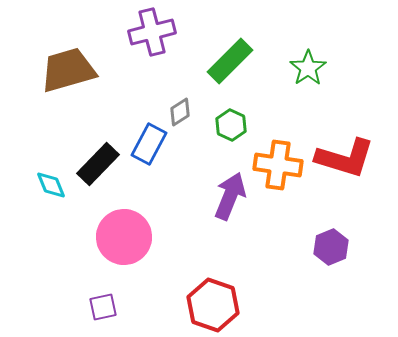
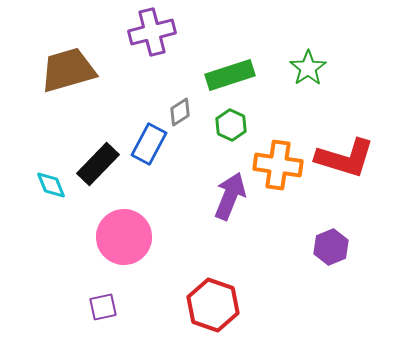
green rectangle: moved 14 px down; rotated 27 degrees clockwise
